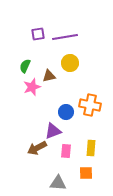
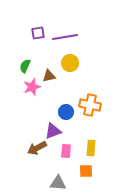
purple square: moved 1 px up
orange square: moved 2 px up
